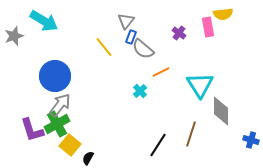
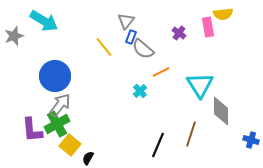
purple L-shape: rotated 12 degrees clockwise
black line: rotated 10 degrees counterclockwise
